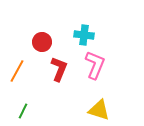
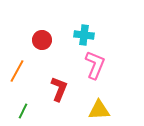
red circle: moved 2 px up
red L-shape: moved 20 px down
yellow triangle: rotated 20 degrees counterclockwise
